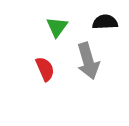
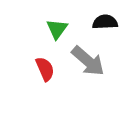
green triangle: moved 2 px down
gray arrow: rotated 33 degrees counterclockwise
